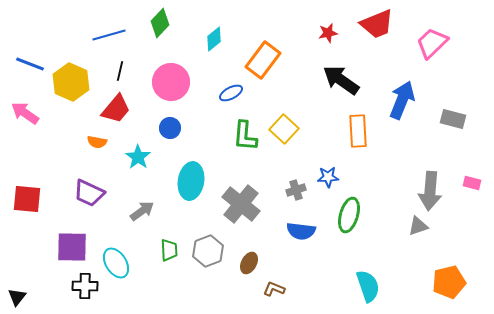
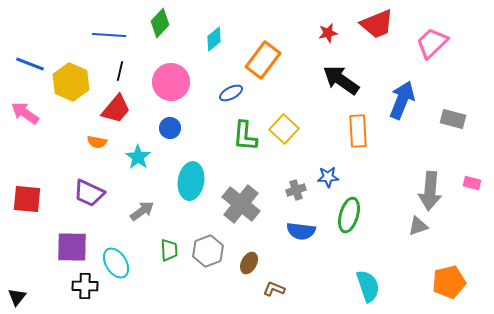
blue line at (109, 35): rotated 20 degrees clockwise
